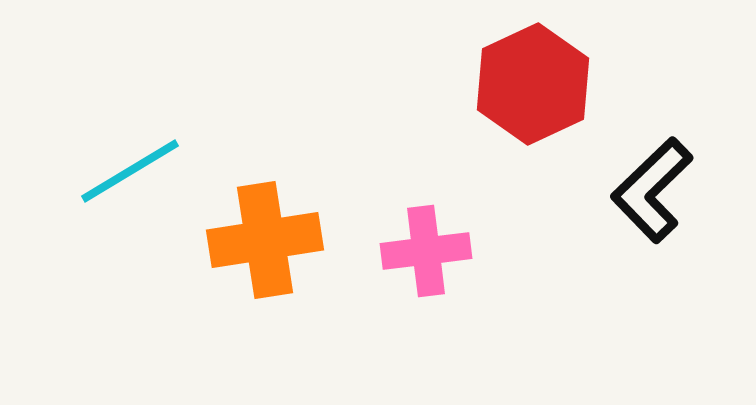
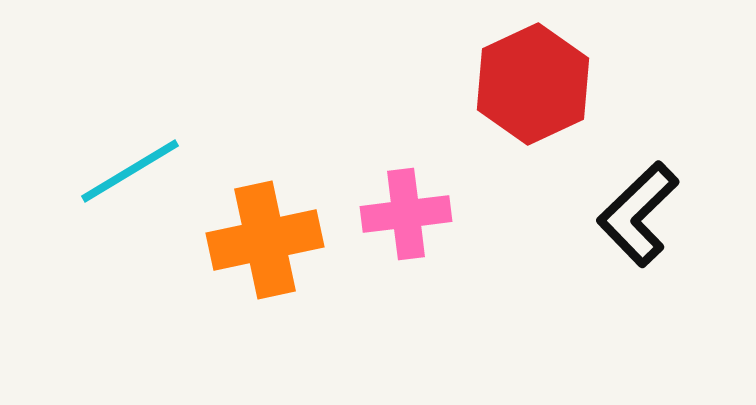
black L-shape: moved 14 px left, 24 px down
orange cross: rotated 3 degrees counterclockwise
pink cross: moved 20 px left, 37 px up
